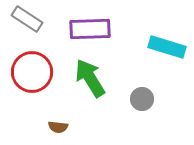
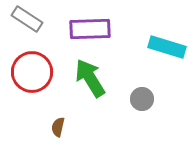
brown semicircle: rotated 96 degrees clockwise
